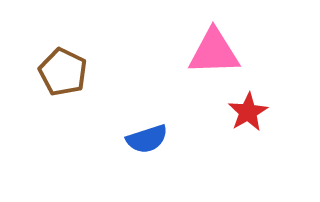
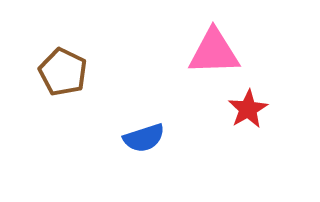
red star: moved 3 px up
blue semicircle: moved 3 px left, 1 px up
